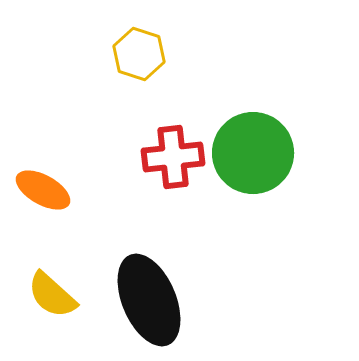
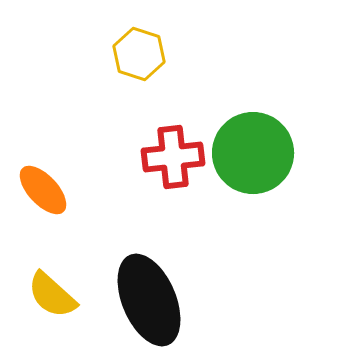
orange ellipse: rotated 18 degrees clockwise
